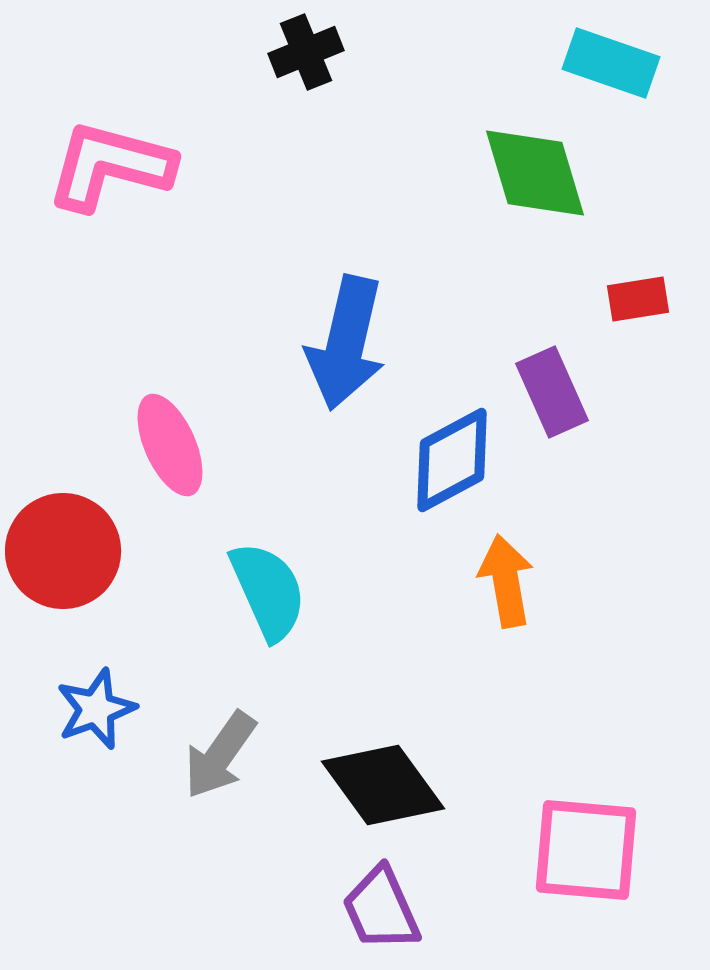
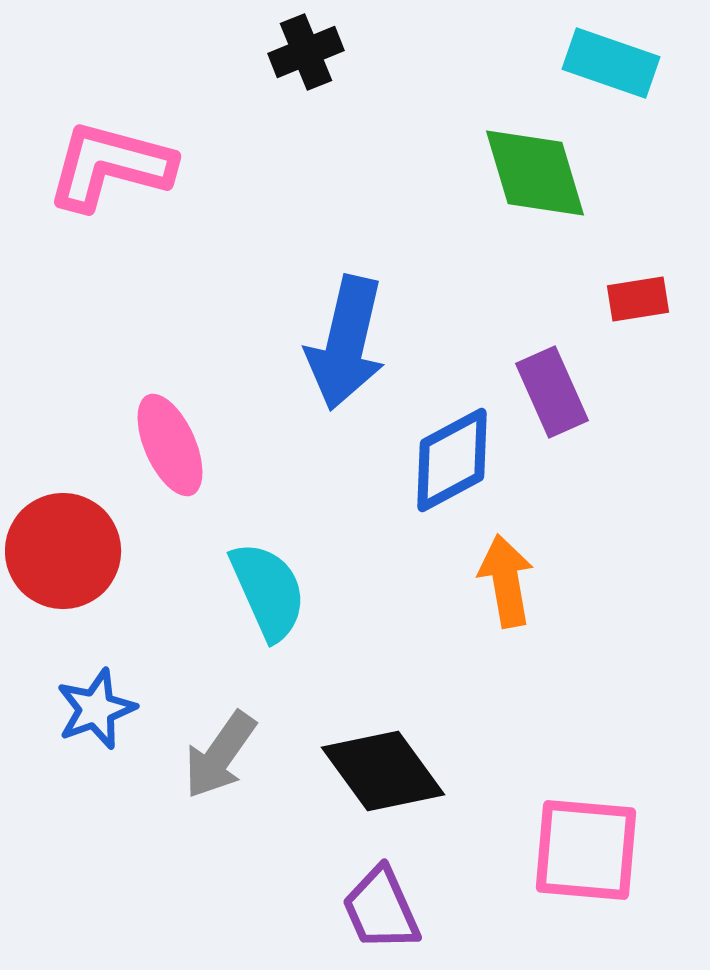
black diamond: moved 14 px up
